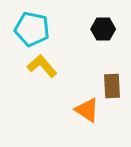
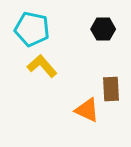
brown rectangle: moved 1 px left, 3 px down
orange triangle: rotated 8 degrees counterclockwise
